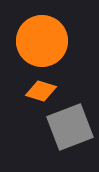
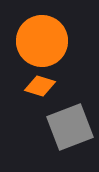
orange diamond: moved 1 px left, 5 px up
